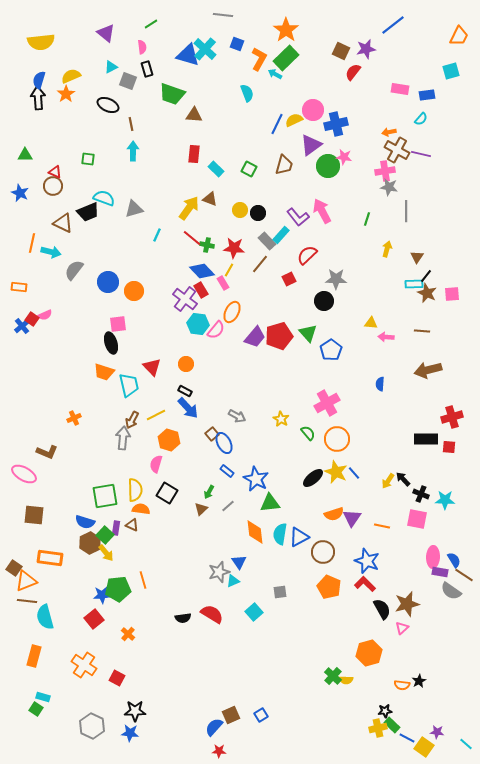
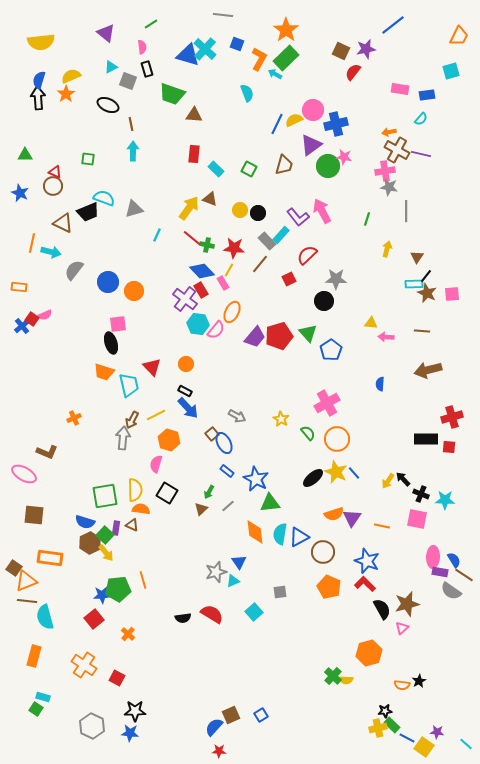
gray star at (219, 572): moved 3 px left
